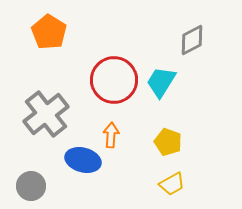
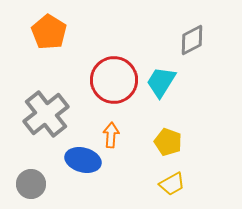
gray circle: moved 2 px up
